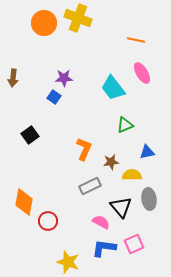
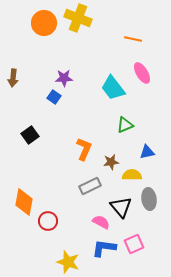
orange line: moved 3 px left, 1 px up
